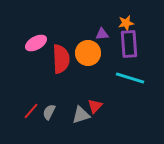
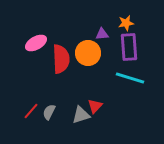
purple rectangle: moved 3 px down
